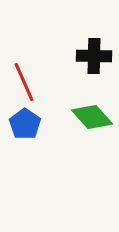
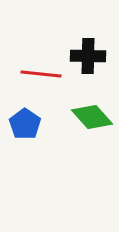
black cross: moved 6 px left
red line: moved 17 px right, 8 px up; rotated 60 degrees counterclockwise
